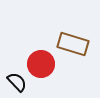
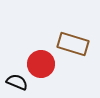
black semicircle: rotated 25 degrees counterclockwise
